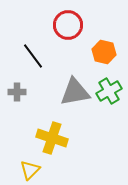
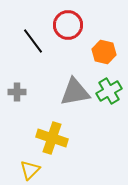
black line: moved 15 px up
